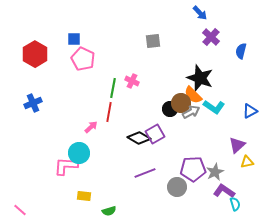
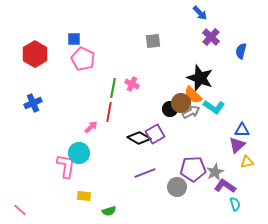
pink cross: moved 3 px down
blue triangle: moved 8 px left, 19 px down; rotated 28 degrees clockwise
pink L-shape: rotated 95 degrees clockwise
purple L-shape: moved 1 px right, 5 px up
